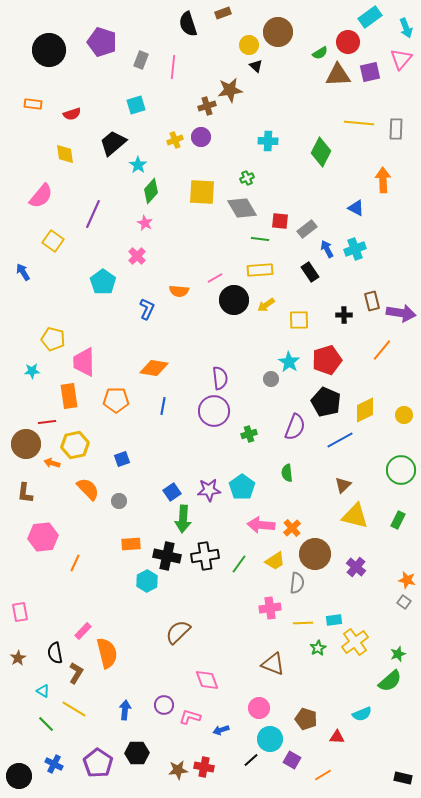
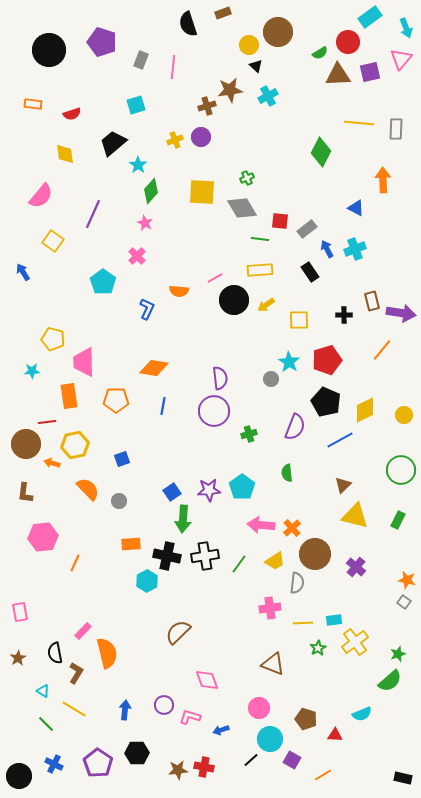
cyan cross at (268, 141): moved 45 px up; rotated 30 degrees counterclockwise
red triangle at (337, 737): moved 2 px left, 2 px up
